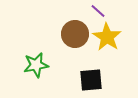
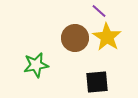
purple line: moved 1 px right
brown circle: moved 4 px down
black square: moved 6 px right, 2 px down
